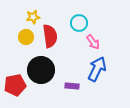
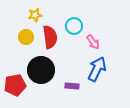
yellow star: moved 2 px right, 2 px up
cyan circle: moved 5 px left, 3 px down
red semicircle: moved 1 px down
